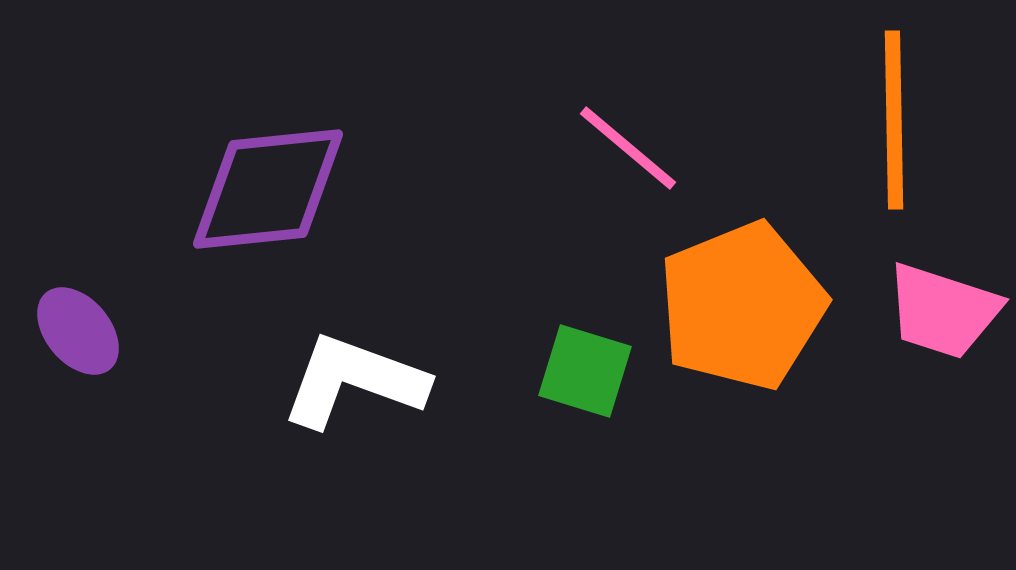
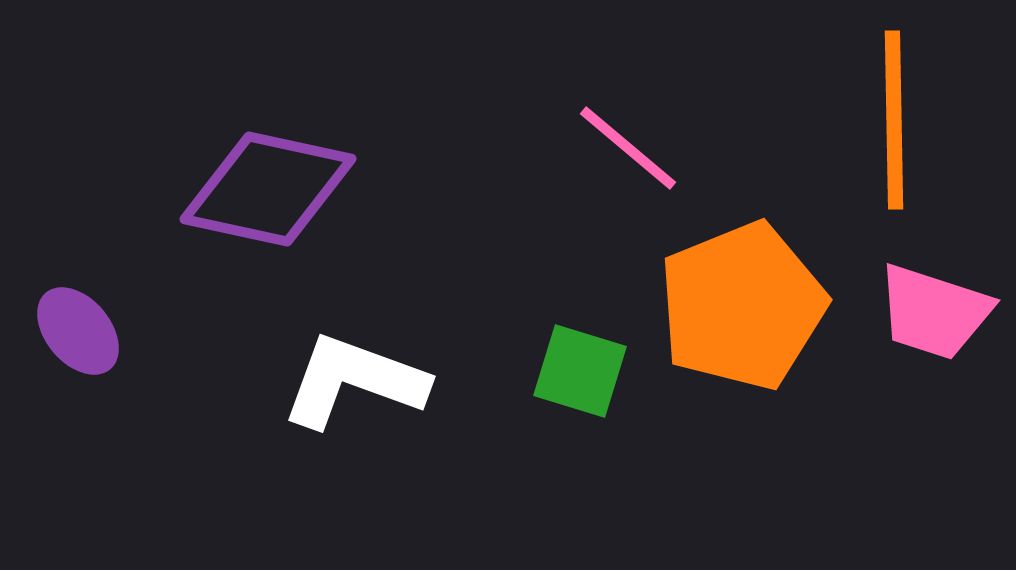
purple diamond: rotated 18 degrees clockwise
pink trapezoid: moved 9 px left, 1 px down
green square: moved 5 px left
